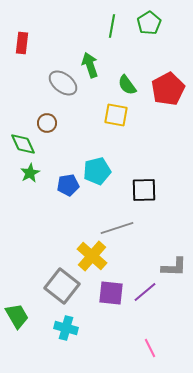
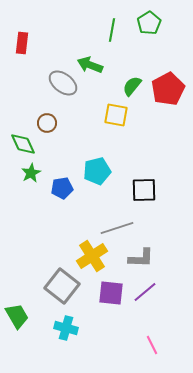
green line: moved 4 px down
green arrow: rotated 50 degrees counterclockwise
green semicircle: moved 5 px right, 1 px down; rotated 75 degrees clockwise
green star: moved 1 px right
blue pentagon: moved 6 px left, 3 px down
yellow cross: rotated 16 degrees clockwise
gray L-shape: moved 33 px left, 9 px up
pink line: moved 2 px right, 3 px up
